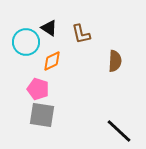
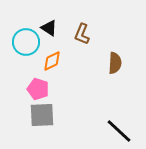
brown L-shape: moved 1 px right; rotated 35 degrees clockwise
brown semicircle: moved 2 px down
gray square: rotated 12 degrees counterclockwise
